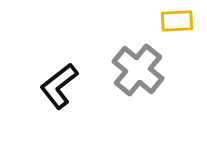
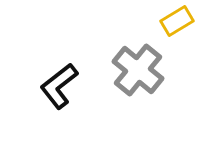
yellow rectangle: rotated 28 degrees counterclockwise
